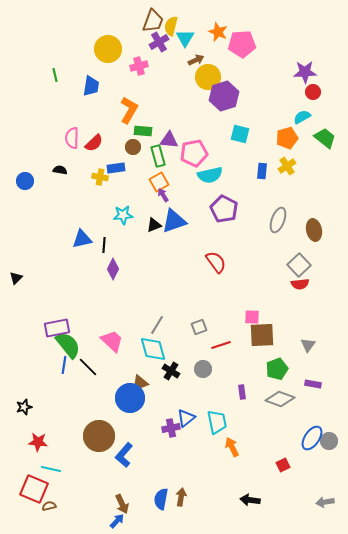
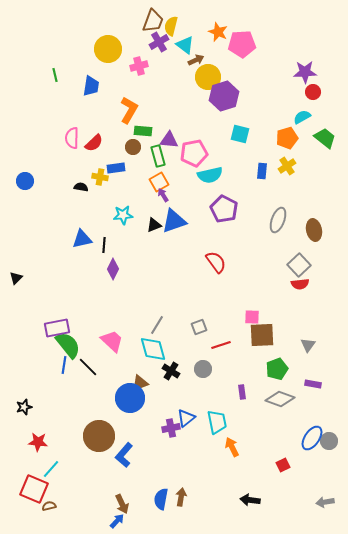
cyan triangle at (185, 38): moved 7 px down; rotated 24 degrees counterclockwise
black semicircle at (60, 170): moved 21 px right, 17 px down
cyan line at (51, 469): rotated 60 degrees counterclockwise
